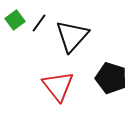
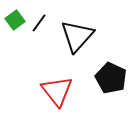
black triangle: moved 5 px right
black pentagon: rotated 8 degrees clockwise
red triangle: moved 1 px left, 5 px down
